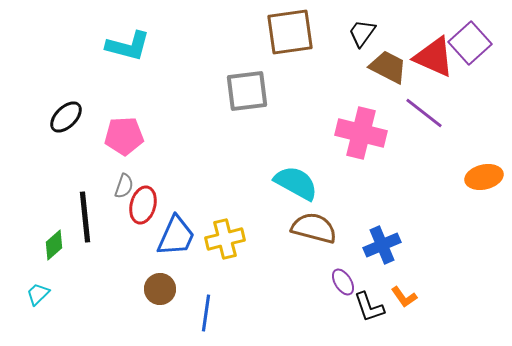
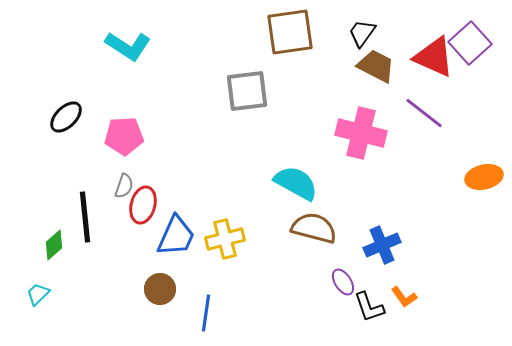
cyan L-shape: rotated 18 degrees clockwise
brown trapezoid: moved 12 px left, 1 px up
